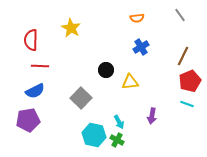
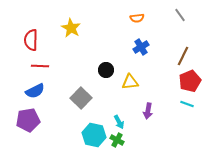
purple arrow: moved 4 px left, 5 px up
